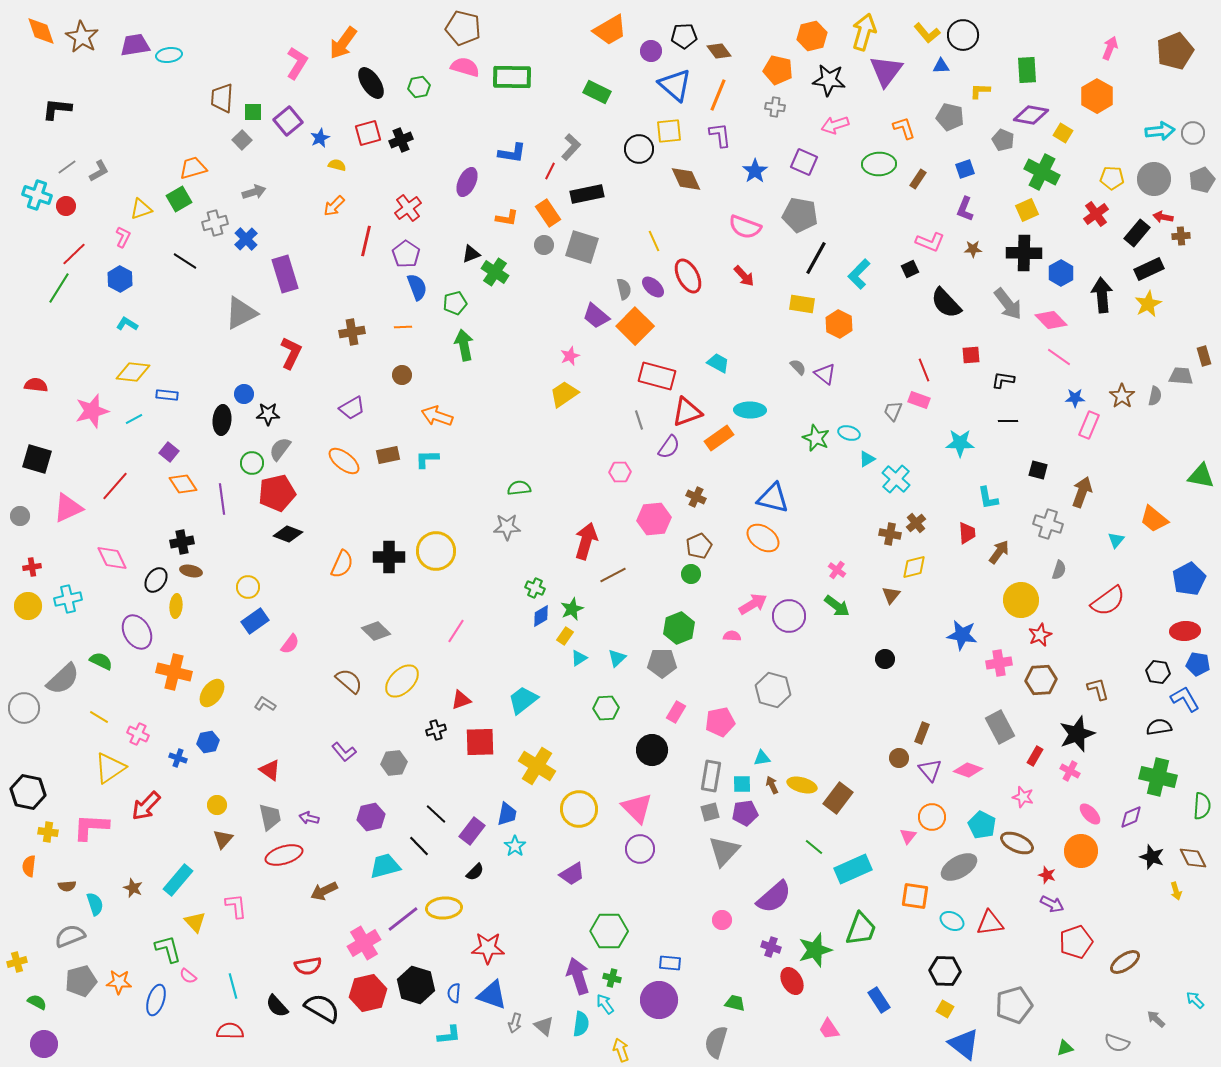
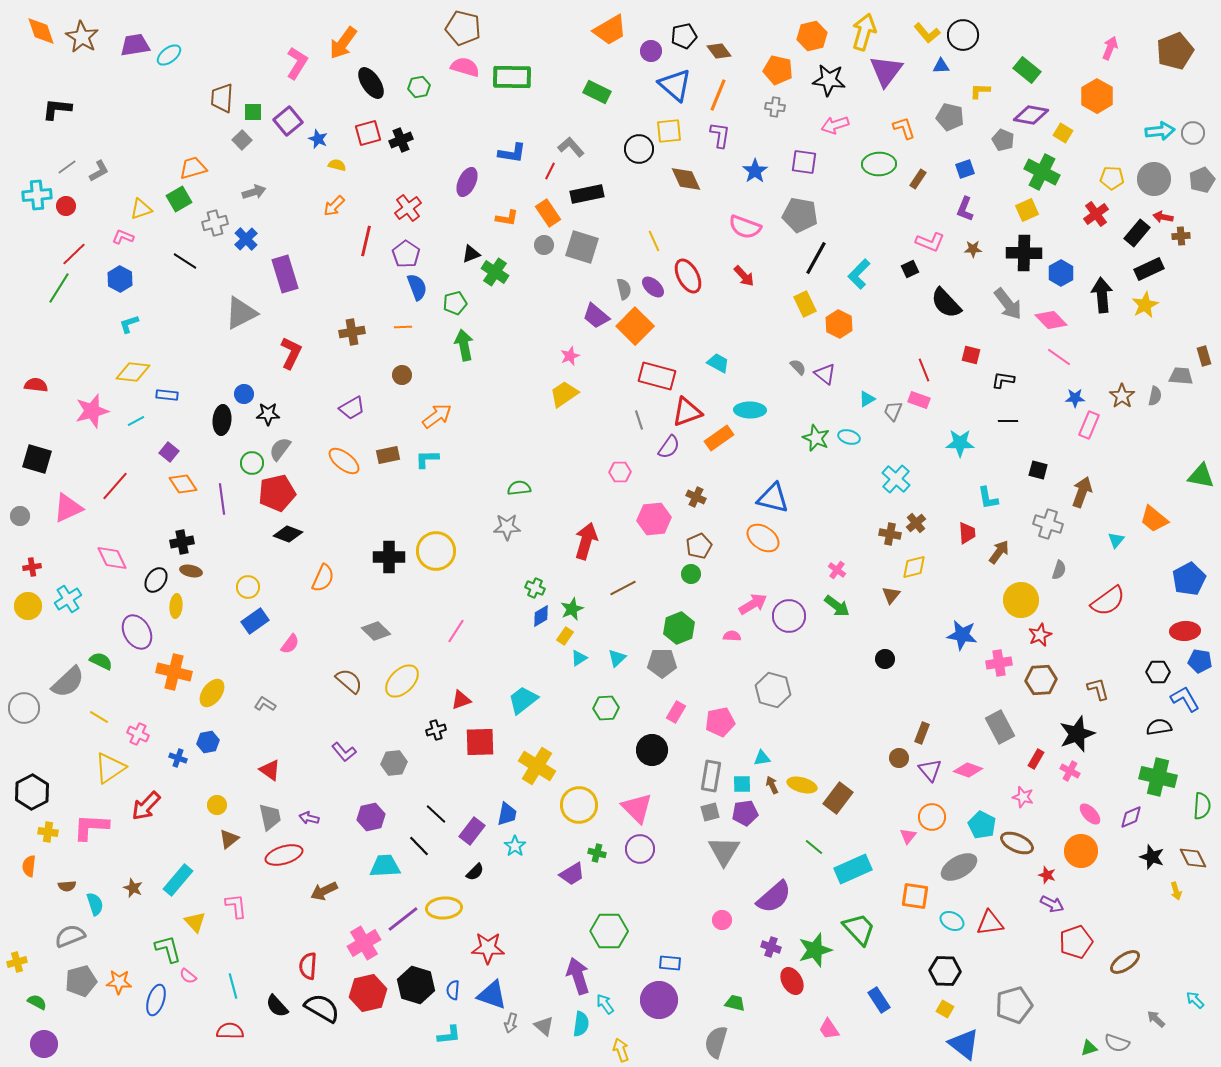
black pentagon at (684, 36): rotated 10 degrees counterclockwise
cyan ellipse at (169, 55): rotated 30 degrees counterclockwise
green rectangle at (1027, 70): rotated 48 degrees counterclockwise
purple L-shape at (720, 135): rotated 16 degrees clockwise
blue star at (320, 138): moved 2 px left, 1 px down; rotated 24 degrees counterclockwise
gray L-shape at (571, 147): rotated 84 degrees counterclockwise
purple square at (804, 162): rotated 16 degrees counterclockwise
cyan cross at (37, 195): rotated 24 degrees counterclockwise
pink L-shape at (123, 237): rotated 95 degrees counterclockwise
yellow rectangle at (802, 304): moved 3 px right; rotated 55 degrees clockwise
yellow star at (1148, 304): moved 3 px left, 1 px down
cyan L-shape at (127, 324): moved 2 px right; rotated 50 degrees counterclockwise
red square at (971, 355): rotated 18 degrees clockwise
orange arrow at (437, 416): rotated 124 degrees clockwise
cyan line at (134, 419): moved 2 px right, 2 px down
cyan ellipse at (849, 433): moved 4 px down
cyan triangle at (867, 459): moved 60 px up
orange semicircle at (342, 564): moved 19 px left, 14 px down
brown line at (613, 575): moved 10 px right, 13 px down
cyan cross at (68, 599): rotated 20 degrees counterclockwise
blue pentagon at (1198, 664): moved 2 px right, 3 px up
black hexagon at (1158, 672): rotated 10 degrees counterclockwise
gray semicircle at (63, 679): moved 5 px right, 3 px down
red rectangle at (1035, 756): moved 1 px right, 3 px down
black hexagon at (28, 792): moved 4 px right; rotated 20 degrees clockwise
yellow circle at (579, 809): moved 4 px up
brown triangle at (223, 839): moved 6 px right; rotated 10 degrees clockwise
gray triangle at (724, 851): rotated 12 degrees counterclockwise
cyan trapezoid at (385, 866): rotated 12 degrees clockwise
green trapezoid at (861, 929): moved 2 px left; rotated 63 degrees counterclockwise
red semicircle at (308, 966): rotated 104 degrees clockwise
green cross at (612, 978): moved 15 px left, 125 px up
blue semicircle at (454, 993): moved 1 px left, 3 px up
gray arrow at (515, 1023): moved 4 px left
green triangle at (1065, 1048): moved 24 px right
